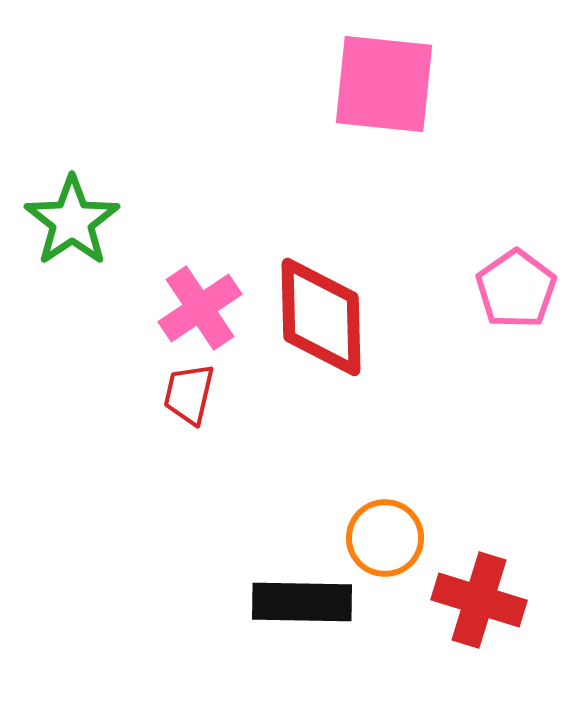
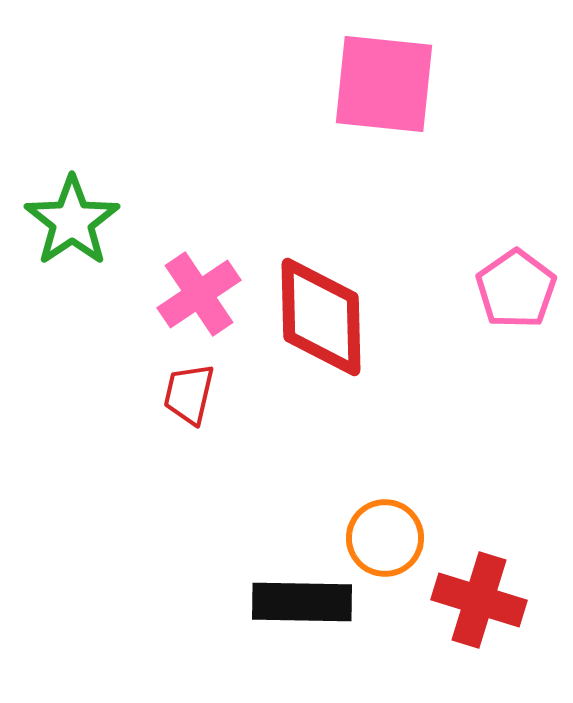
pink cross: moved 1 px left, 14 px up
